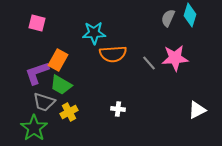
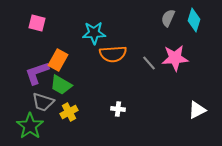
cyan diamond: moved 4 px right, 5 px down
gray trapezoid: moved 1 px left
green star: moved 4 px left, 2 px up
